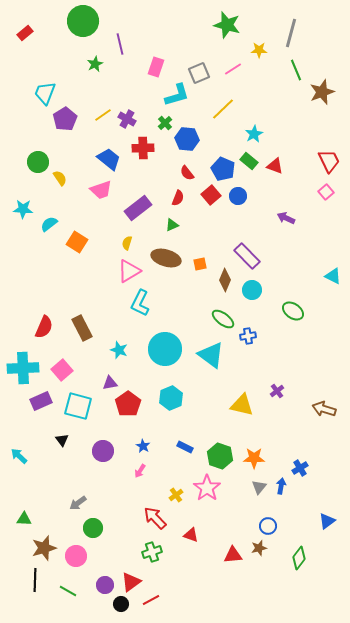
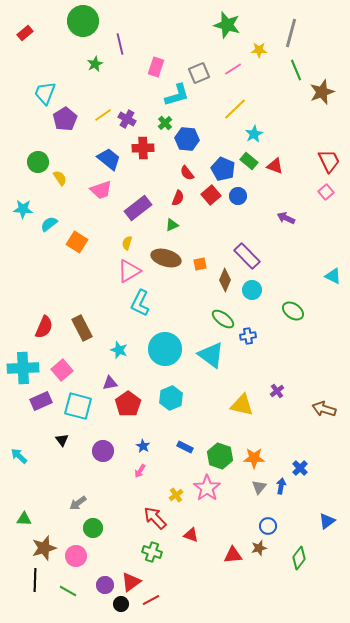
yellow line at (223, 109): moved 12 px right
blue cross at (300, 468): rotated 14 degrees counterclockwise
green cross at (152, 552): rotated 36 degrees clockwise
